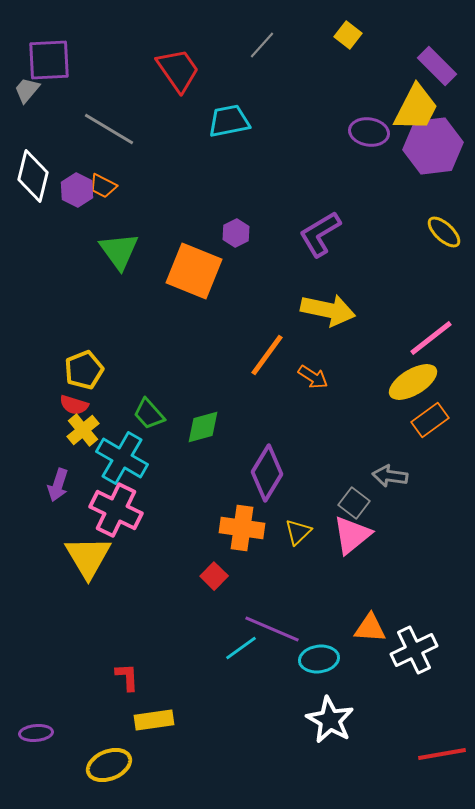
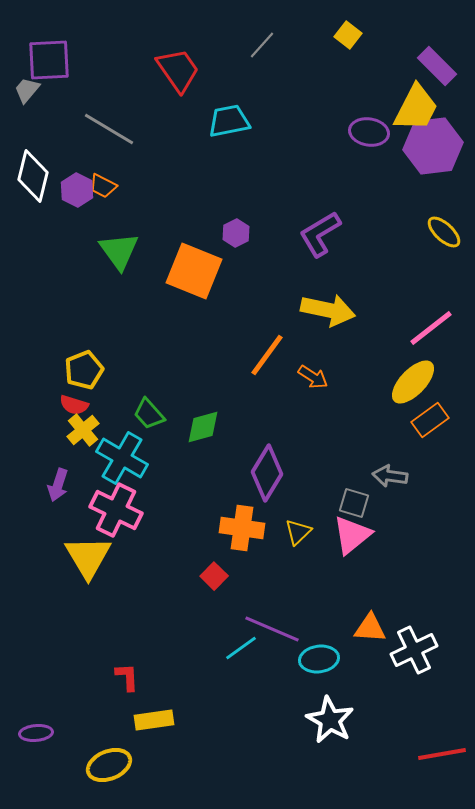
pink line at (431, 338): moved 10 px up
yellow ellipse at (413, 382): rotated 15 degrees counterclockwise
gray square at (354, 503): rotated 20 degrees counterclockwise
